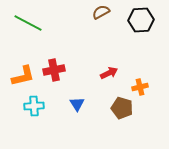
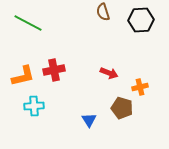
brown semicircle: moved 2 px right; rotated 78 degrees counterclockwise
red arrow: rotated 48 degrees clockwise
blue triangle: moved 12 px right, 16 px down
